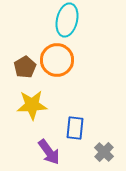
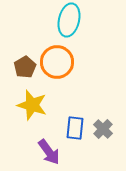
cyan ellipse: moved 2 px right
orange circle: moved 2 px down
yellow star: rotated 20 degrees clockwise
gray cross: moved 1 px left, 23 px up
